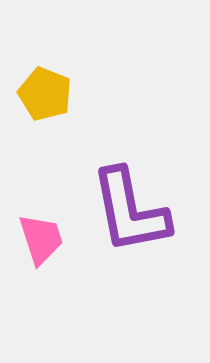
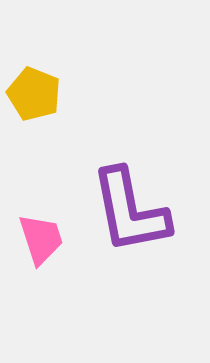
yellow pentagon: moved 11 px left
